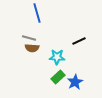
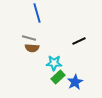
cyan star: moved 3 px left, 6 px down
